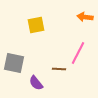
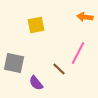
brown line: rotated 40 degrees clockwise
